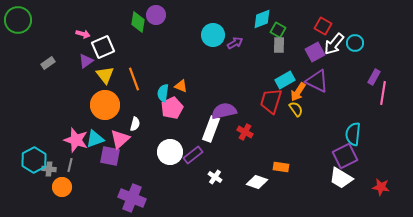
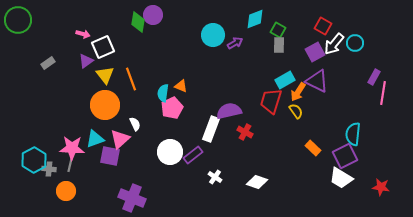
purple circle at (156, 15): moved 3 px left
cyan diamond at (262, 19): moved 7 px left
orange line at (134, 79): moved 3 px left
yellow semicircle at (296, 109): moved 2 px down
purple semicircle at (224, 111): moved 5 px right
white semicircle at (135, 124): rotated 40 degrees counterclockwise
pink star at (76, 140): moved 4 px left, 8 px down; rotated 15 degrees counterclockwise
orange rectangle at (281, 167): moved 32 px right, 19 px up; rotated 35 degrees clockwise
orange circle at (62, 187): moved 4 px right, 4 px down
